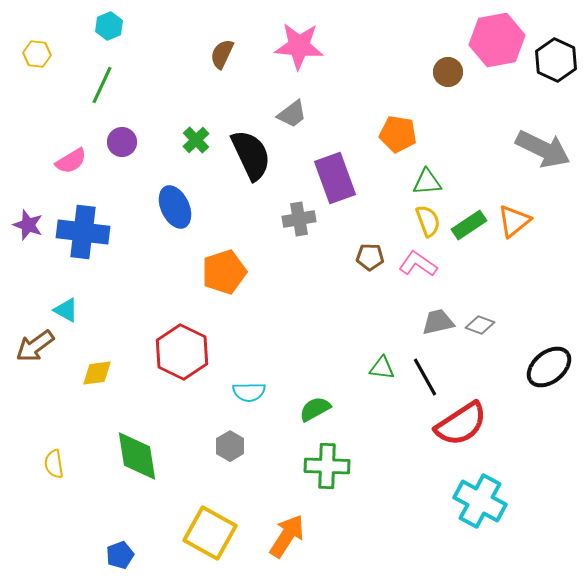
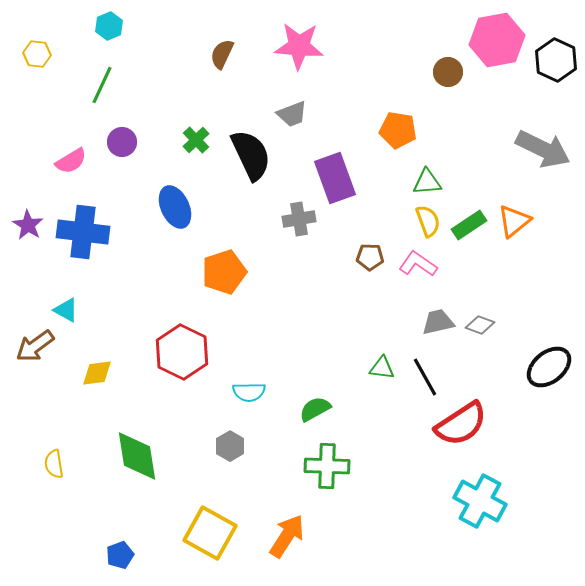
gray trapezoid at (292, 114): rotated 16 degrees clockwise
orange pentagon at (398, 134): moved 4 px up
purple star at (28, 225): rotated 12 degrees clockwise
